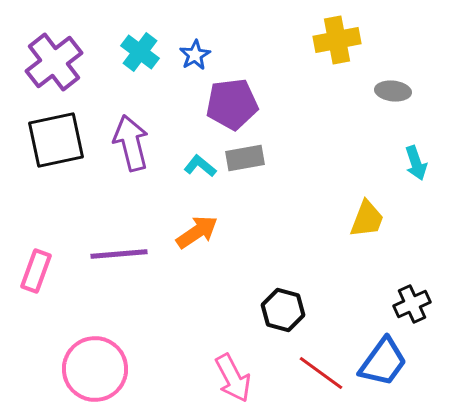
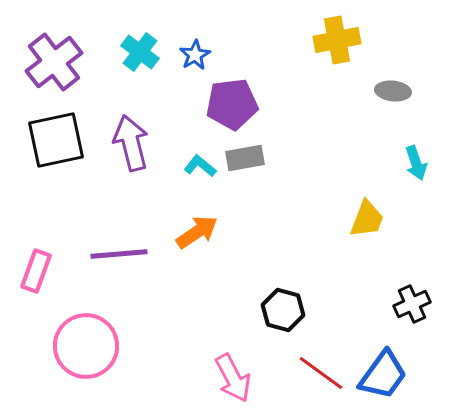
blue trapezoid: moved 13 px down
pink circle: moved 9 px left, 23 px up
